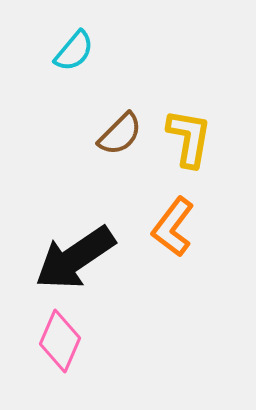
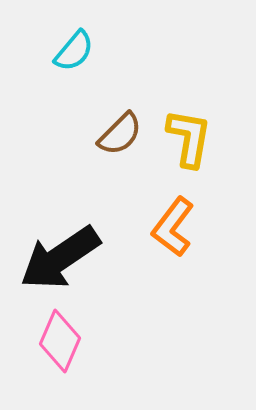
black arrow: moved 15 px left
